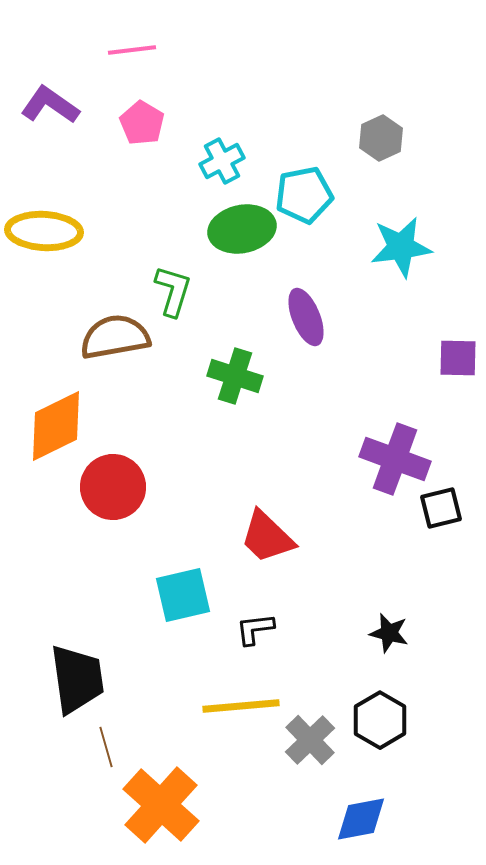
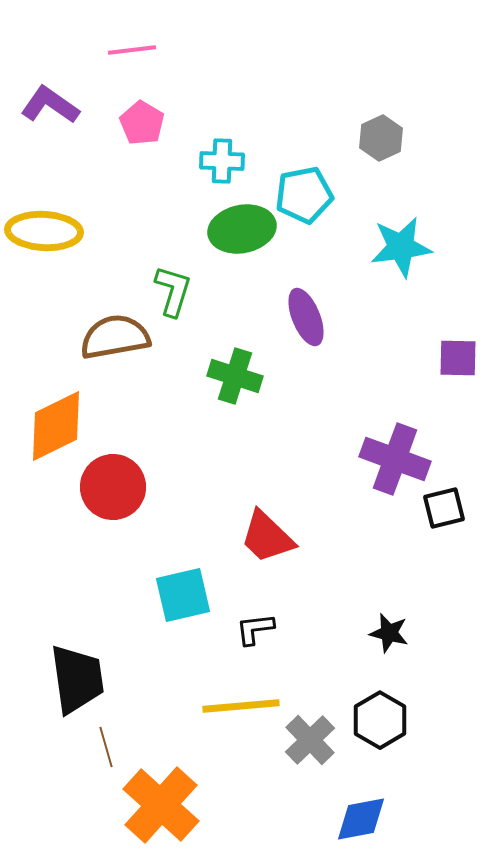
cyan cross: rotated 30 degrees clockwise
black square: moved 3 px right
